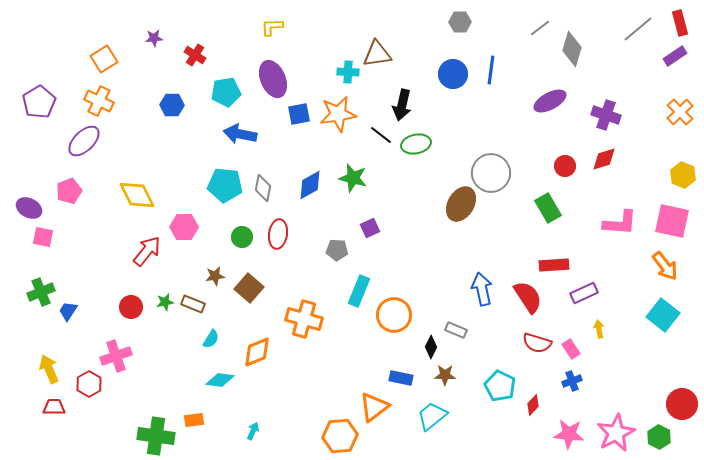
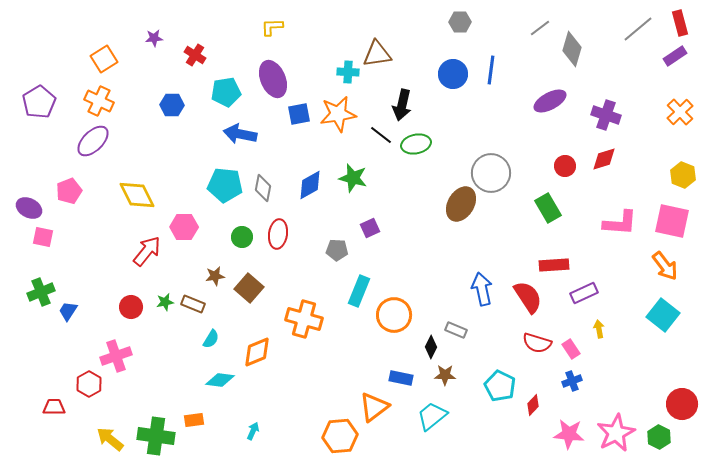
purple ellipse at (84, 141): moved 9 px right
yellow arrow at (49, 369): moved 61 px right, 70 px down; rotated 28 degrees counterclockwise
